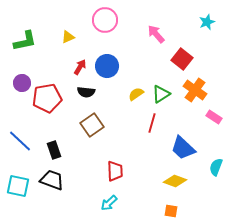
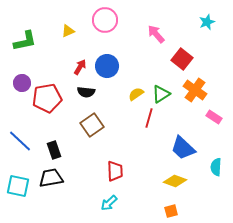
yellow triangle: moved 6 px up
red line: moved 3 px left, 5 px up
cyan semicircle: rotated 18 degrees counterclockwise
black trapezoid: moved 1 px left, 2 px up; rotated 30 degrees counterclockwise
orange square: rotated 24 degrees counterclockwise
